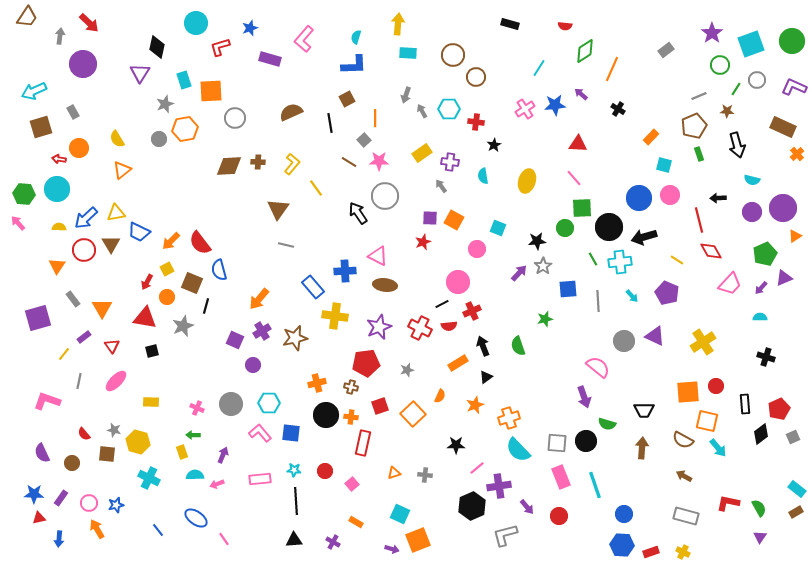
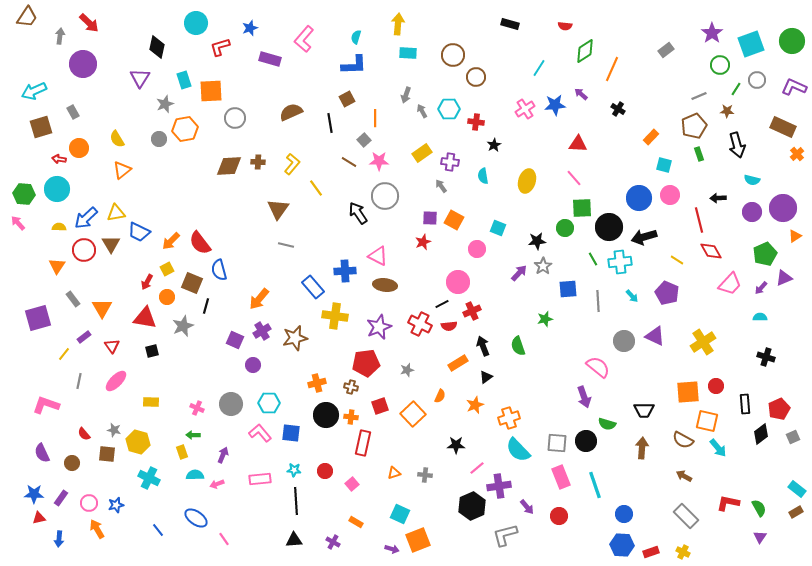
purple triangle at (140, 73): moved 5 px down
red cross at (420, 328): moved 4 px up
pink L-shape at (47, 401): moved 1 px left, 4 px down
gray rectangle at (686, 516): rotated 30 degrees clockwise
